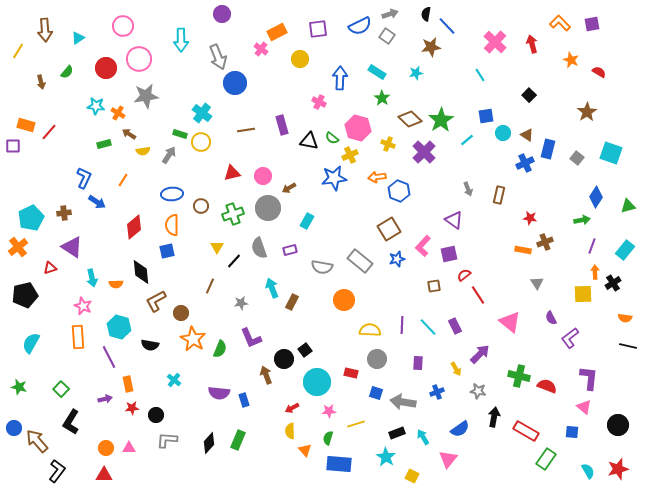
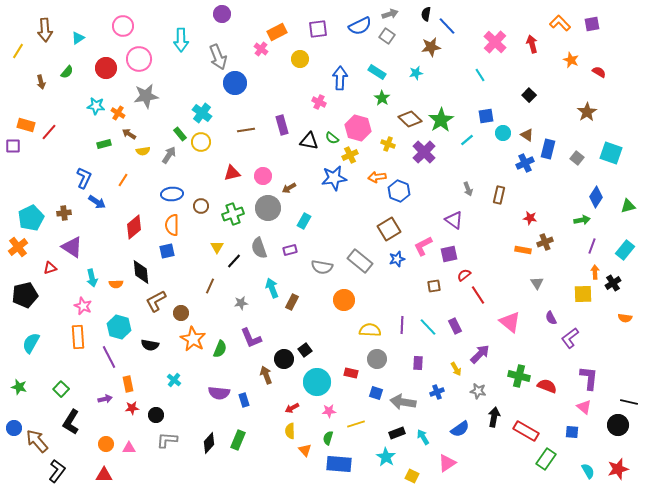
green rectangle at (180, 134): rotated 32 degrees clockwise
cyan rectangle at (307, 221): moved 3 px left
pink L-shape at (423, 246): rotated 20 degrees clockwise
black line at (628, 346): moved 1 px right, 56 px down
orange circle at (106, 448): moved 4 px up
pink triangle at (448, 459): moved 1 px left, 4 px down; rotated 18 degrees clockwise
